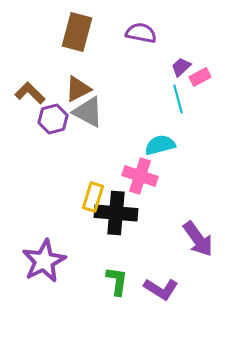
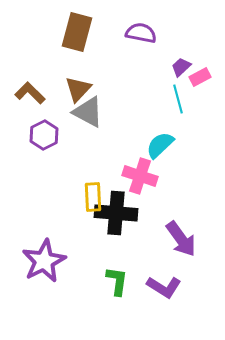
brown triangle: rotated 20 degrees counterclockwise
purple hexagon: moved 9 px left, 16 px down; rotated 12 degrees counterclockwise
cyan semicircle: rotated 28 degrees counterclockwise
yellow rectangle: rotated 20 degrees counterclockwise
purple arrow: moved 17 px left
purple L-shape: moved 3 px right, 2 px up
